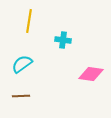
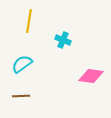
cyan cross: rotated 14 degrees clockwise
pink diamond: moved 2 px down
